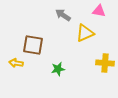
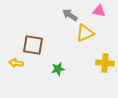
gray arrow: moved 7 px right
